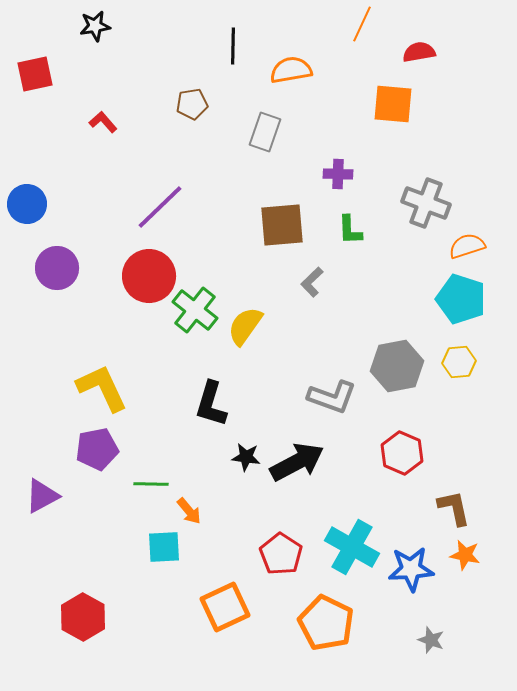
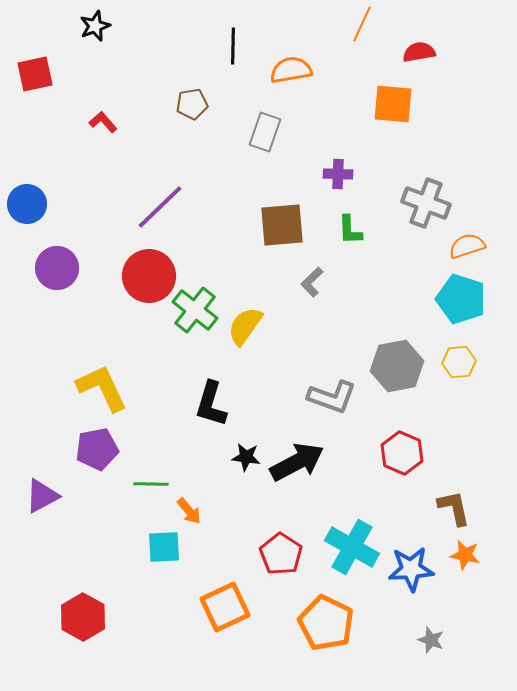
black star at (95, 26): rotated 12 degrees counterclockwise
